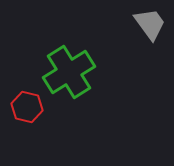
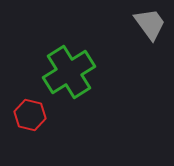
red hexagon: moved 3 px right, 8 px down
